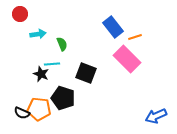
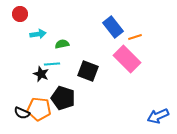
green semicircle: rotated 80 degrees counterclockwise
black square: moved 2 px right, 2 px up
blue arrow: moved 2 px right
